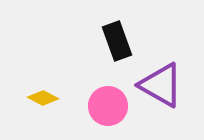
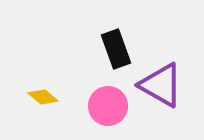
black rectangle: moved 1 px left, 8 px down
yellow diamond: moved 1 px up; rotated 12 degrees clockwise
